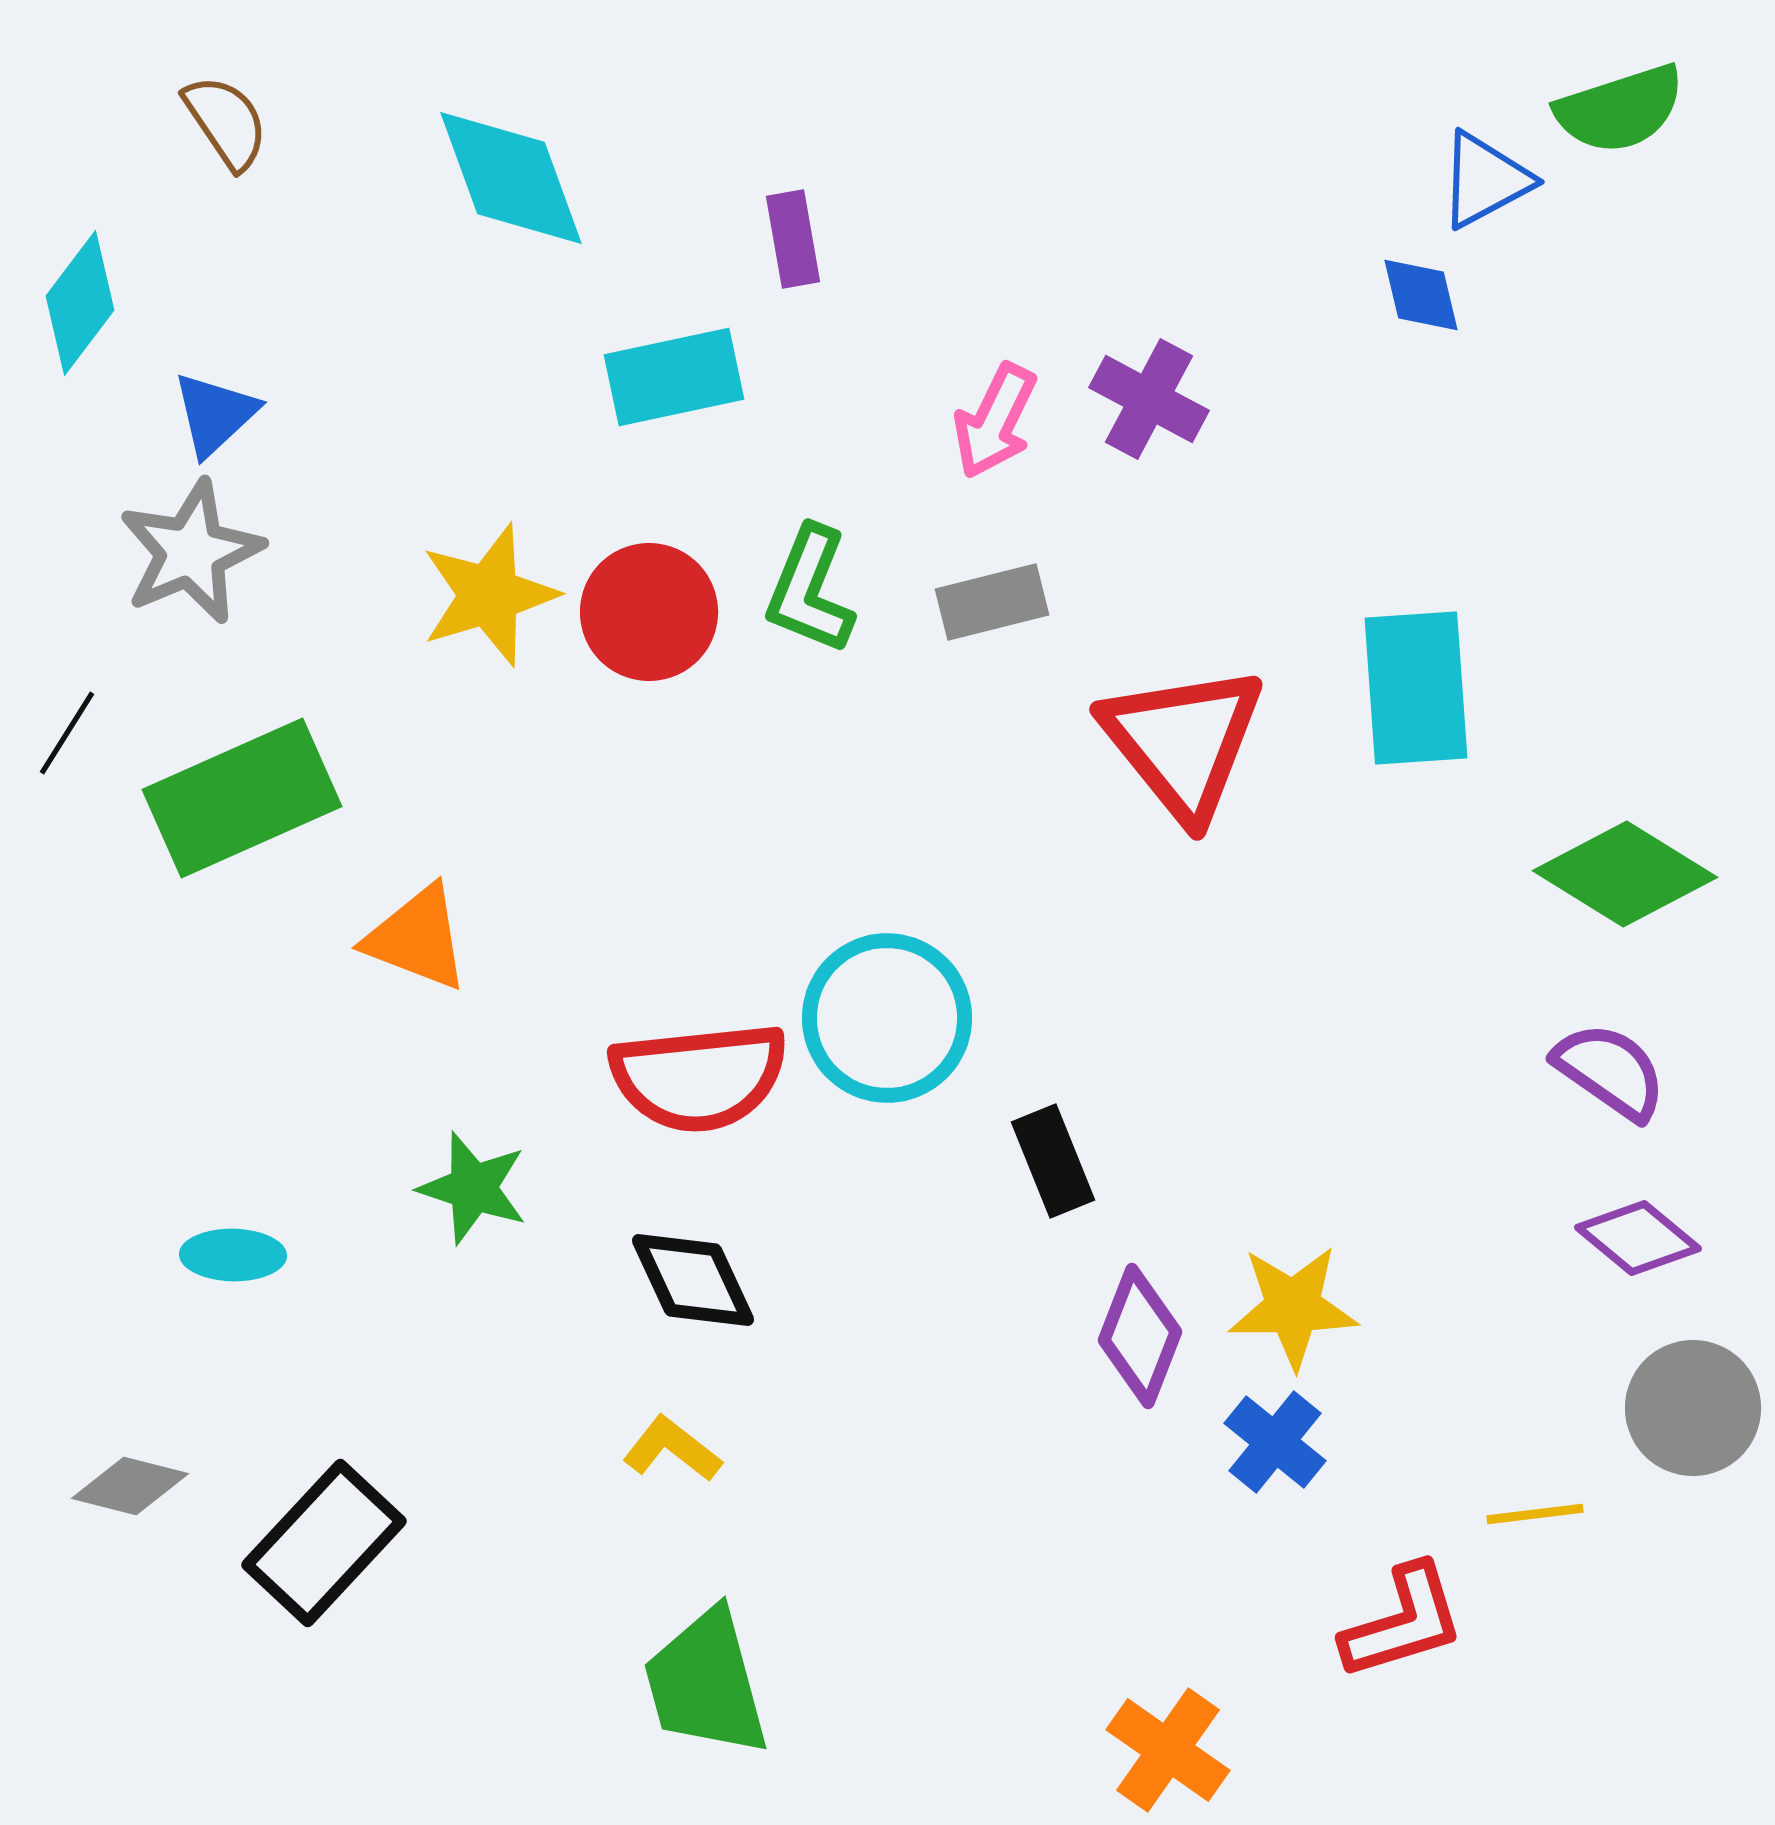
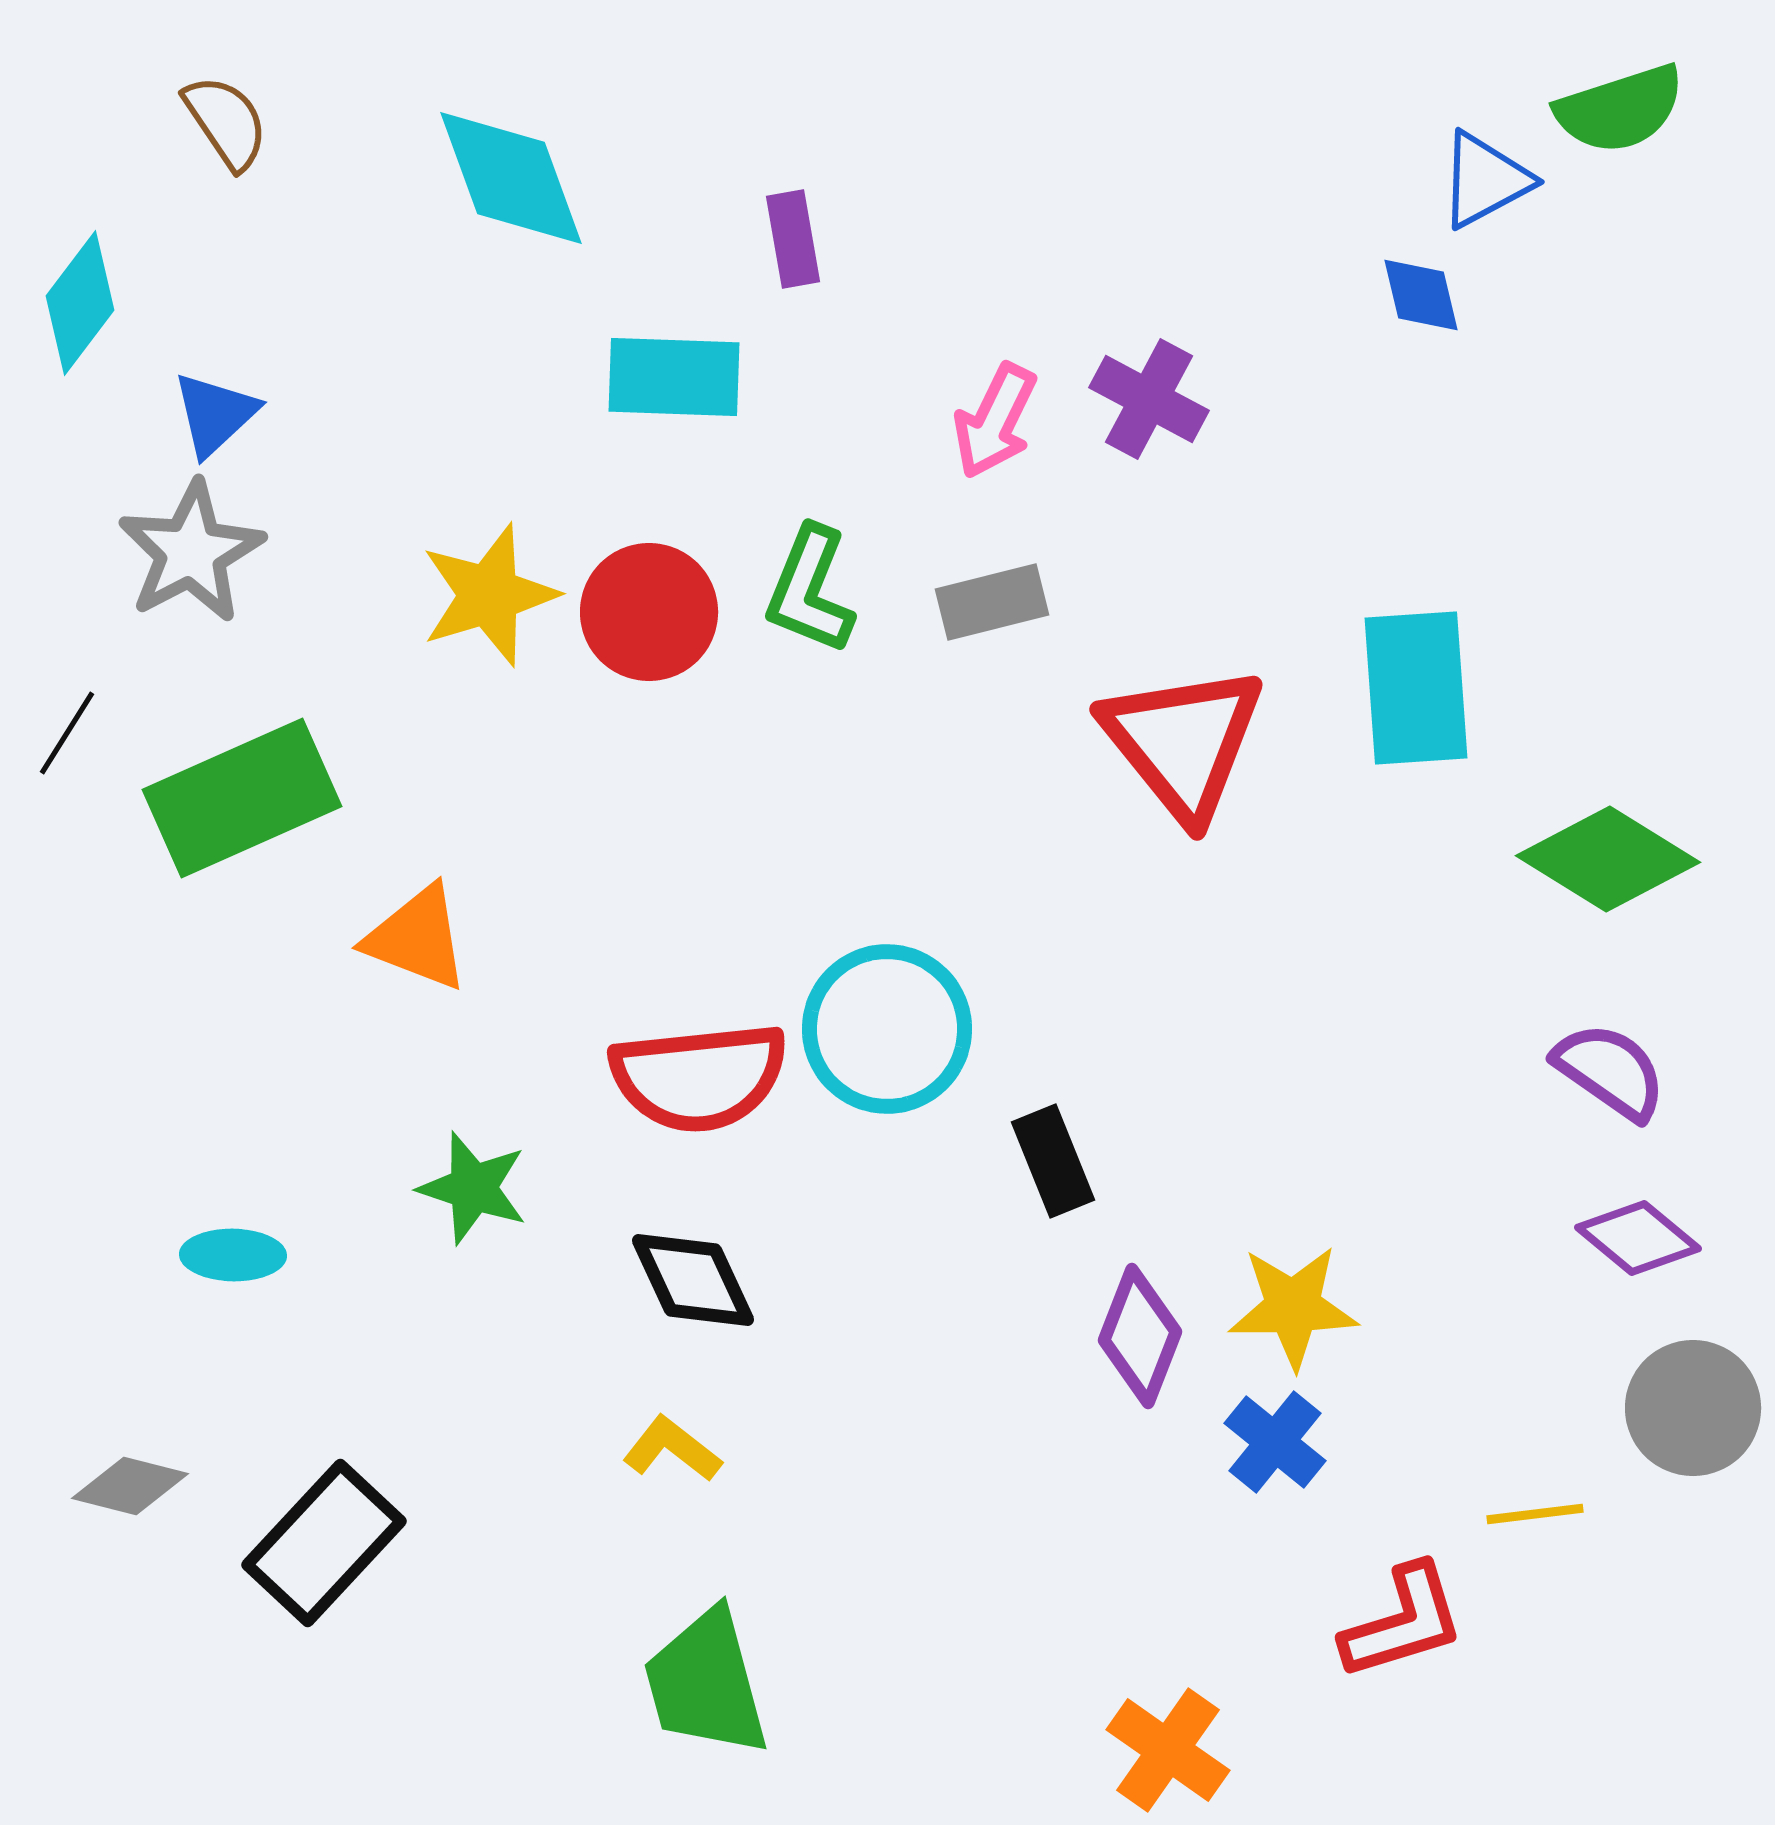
cyan rectangle at (674, 377): rotated 14 degrees clockwise
gray star at (191, 552): rotated 5 degrees counterclockwise
green diamond at (1625, 874): moved 17 px left, 15 px up
cyan circle at (887, 1018): moved 11 px down
